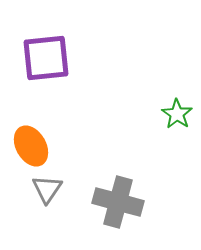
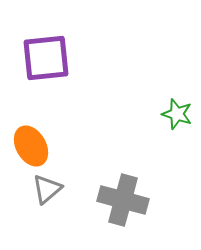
green star: rotated 16 degrees counterclockwise
gray triangle: rotated 16 degrees clockwise
gray cross: moved 5 px right, 2 px up
